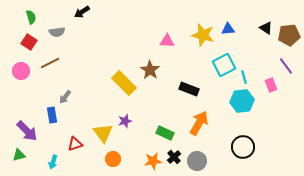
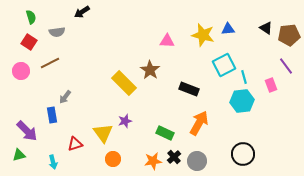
black circle: moved 7 px down
cyan arrow: rotated 32 degrees counterclockwise
